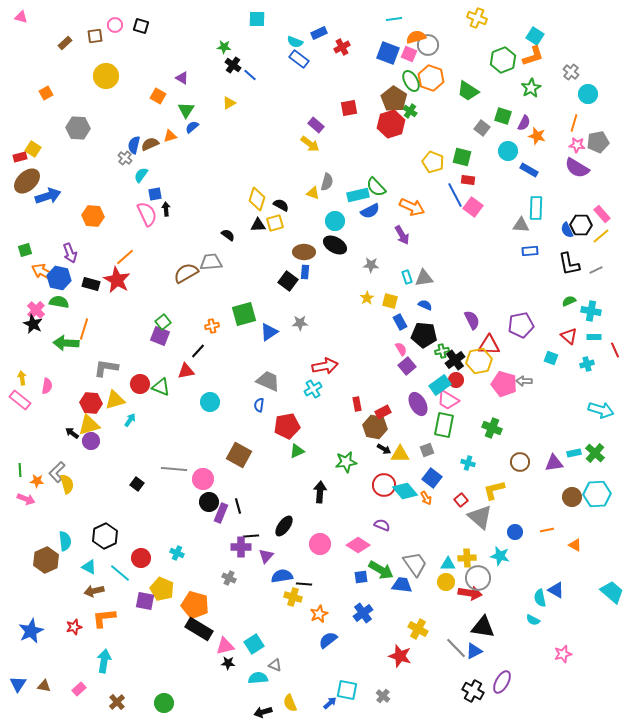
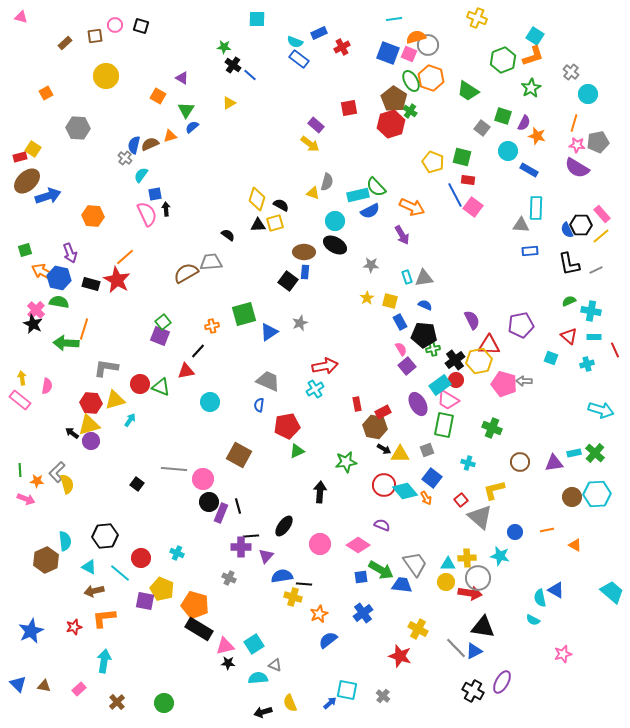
gray star at (300, 323): rotated 21 degrees counterclockwise
green cross at (442, 351): moved 9 px left, 2 px up
cyan cross at (313, 389): moved 2 px right
black hexagon at (105, 536): rotated 20 degrees clockwise
blue triangle at (18, 684): rotated 18 degrees counterclockwise
